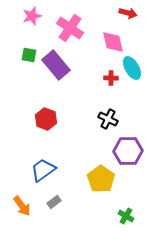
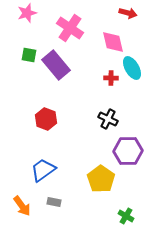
pink star: moved 5 px left, 3 px up
gray rectangle: rotated 48 degrees clockwise
